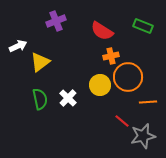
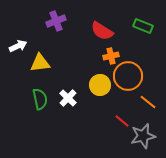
yellow triangle: moved 1 px down; rotated 30 degrees clockwise
orange circle: moved 1 px up
orange line: rotated 42 degrees clockwise
